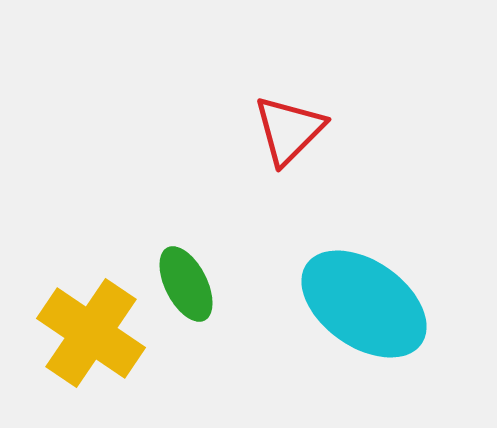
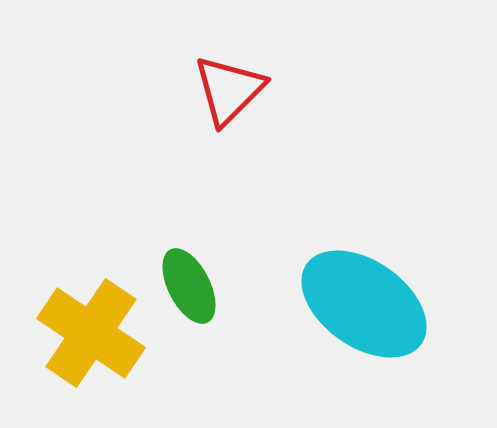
red triangle: moved 60 px left, 40 px up
green ellipse: moved 3 px right, 2 px down
